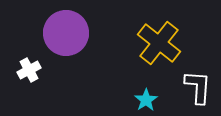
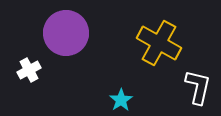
yellow cross: rotated 9 degrees counterclockwise
white L-shape: rotated 9 degrees clockwise
cyan star: moved 25 px left
